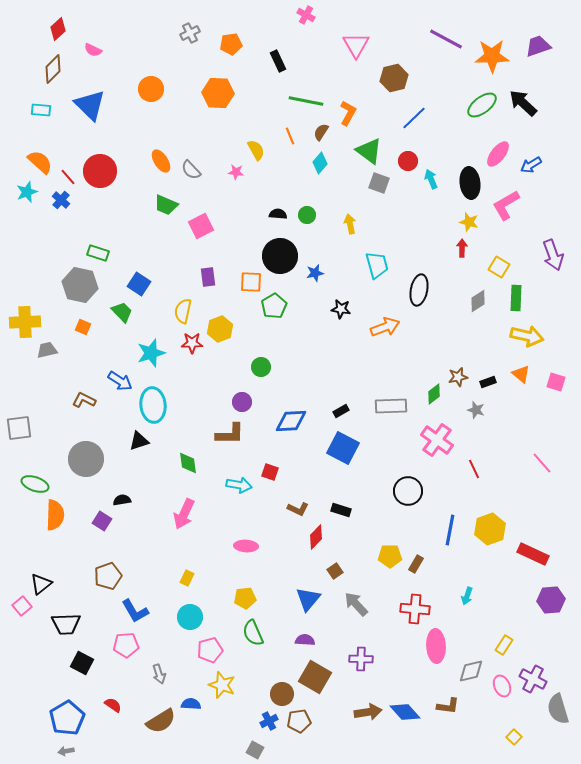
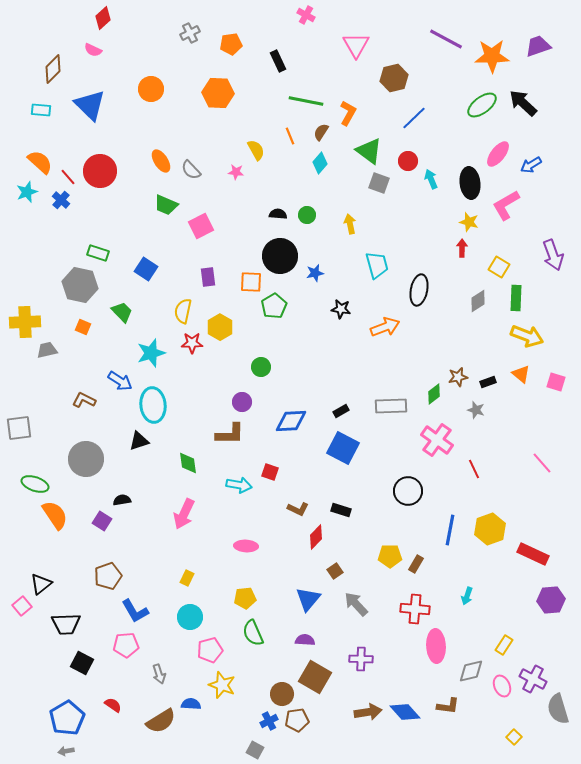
red diamond at (58, 29): moved 45 px right, 11 px up
blue square at (139, 284): moved 7 px right, 15 px up
yellow hexagon at (220, 329): moved 2 px up; rotated 10 degrees counterclockwise
yellow arrow at (527, 336): rotated 8 degrees clockwise
orange semicircle at (55, 515): rotated 36 degrees counterclockwise
brown pentagon at (299, 721): moved 2 px left, 1 px up
